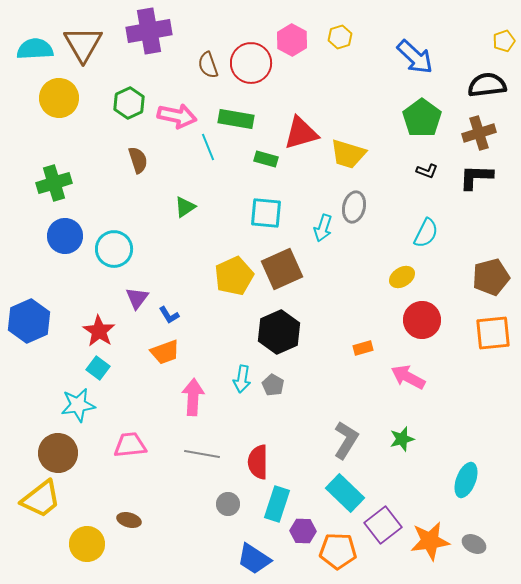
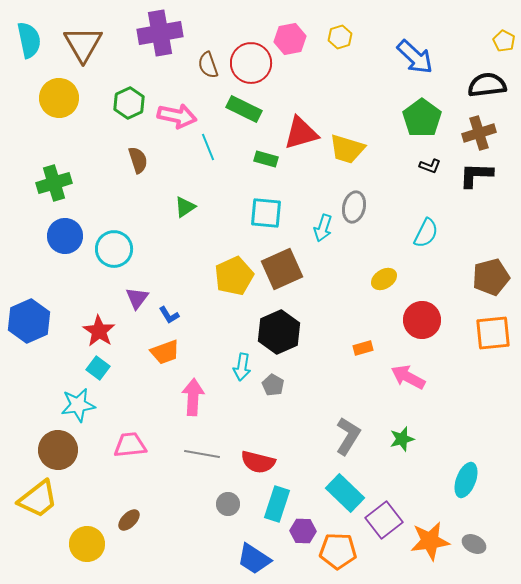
purple cross at (149, 31): moved 11 px right, 2 px down
pink hexagon at (292, 40): moved 2 px left, 1 px up; rotated 20 degrees clockwise
yellow pentagon at (504, 41): rotated 25 degrees counterclockwise
cyan semicircle at (35, 49): moved 6 px left, 9 px up; rotated 81 degrees clockwise
green rectangle at (236, 119): moved 8 px right, 10 px up; rotated 16 degrees clockwise
yellow trapezoid at (348, 154): moved 1 px left, 5 px up
black L-shape at (427, 171): moved 3 px right, 5 px up
black L-shape at (476, 177): moved 2 px up
yellow ellipse at (402, 277): moved 18 px left, 2 px down
cyan arrow at (242, 379): moved 12 px up
gray L-shape at (346, 440): moved 2 px right, 4 px up
brown circle at (58, 453): moved 3 px up
red semicircle at (258, 462): rotated 76 degrees counterclockwise
yellow trapezoid at (41, 499): moved 3 px left
brown ellipse at (129, 520): rotated 60 degrees counterclockwise
purple square at (383, 525): moved 1 px right, 5 px up
